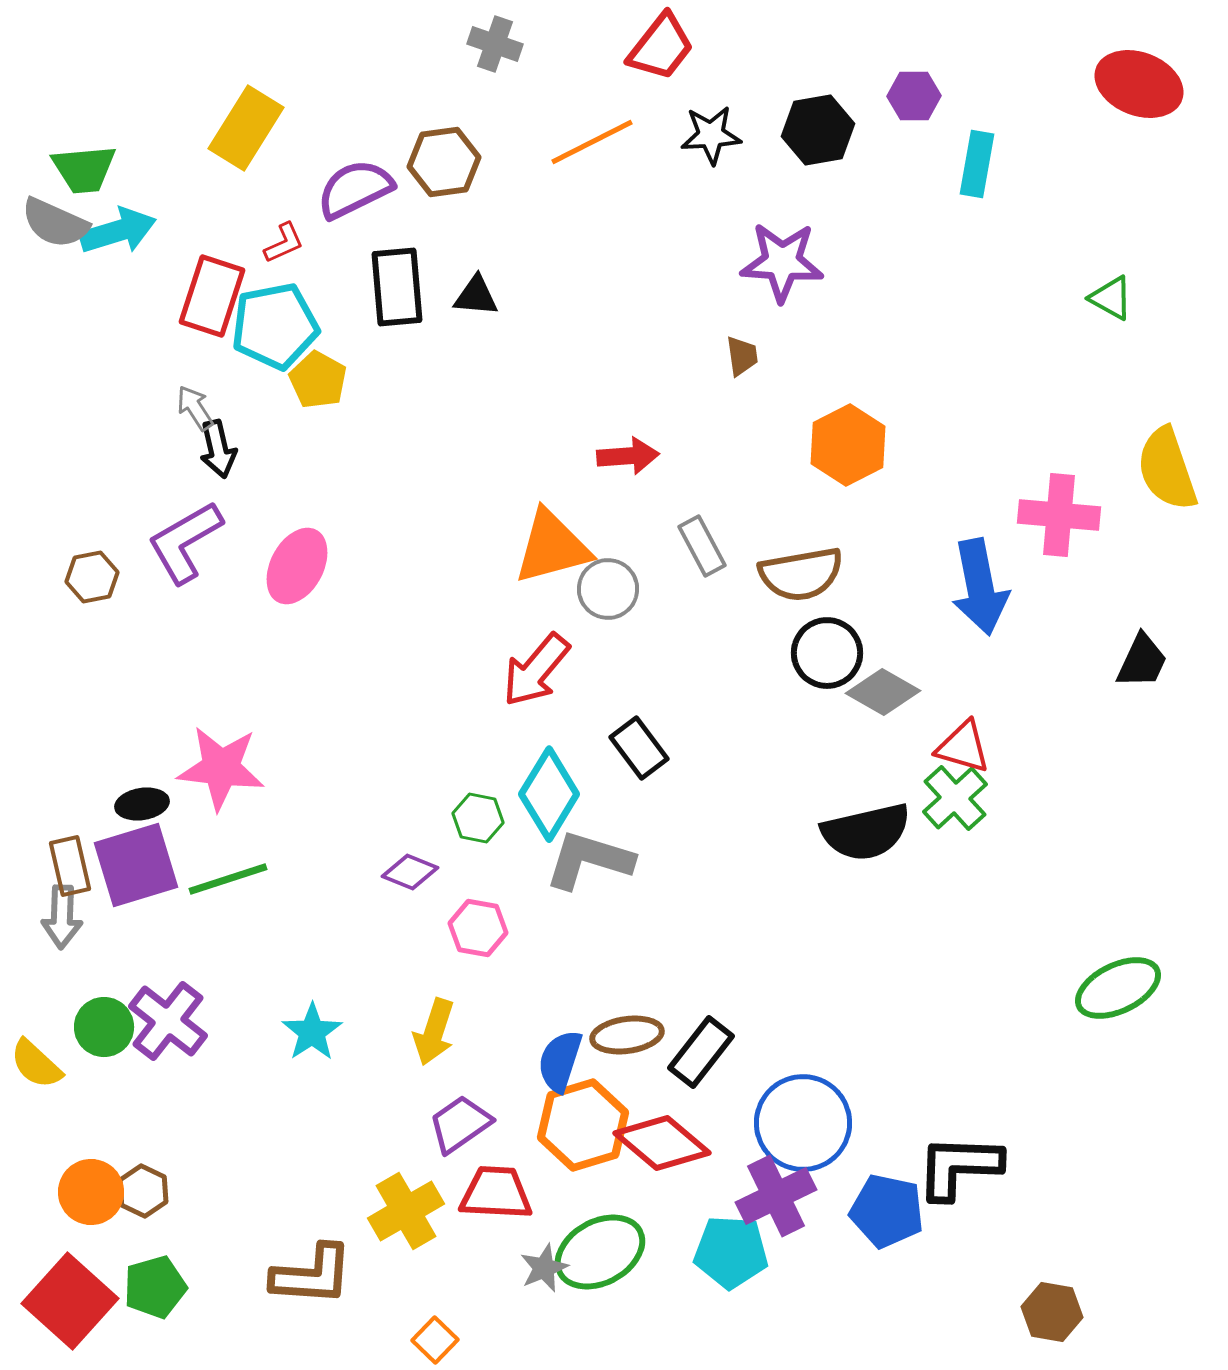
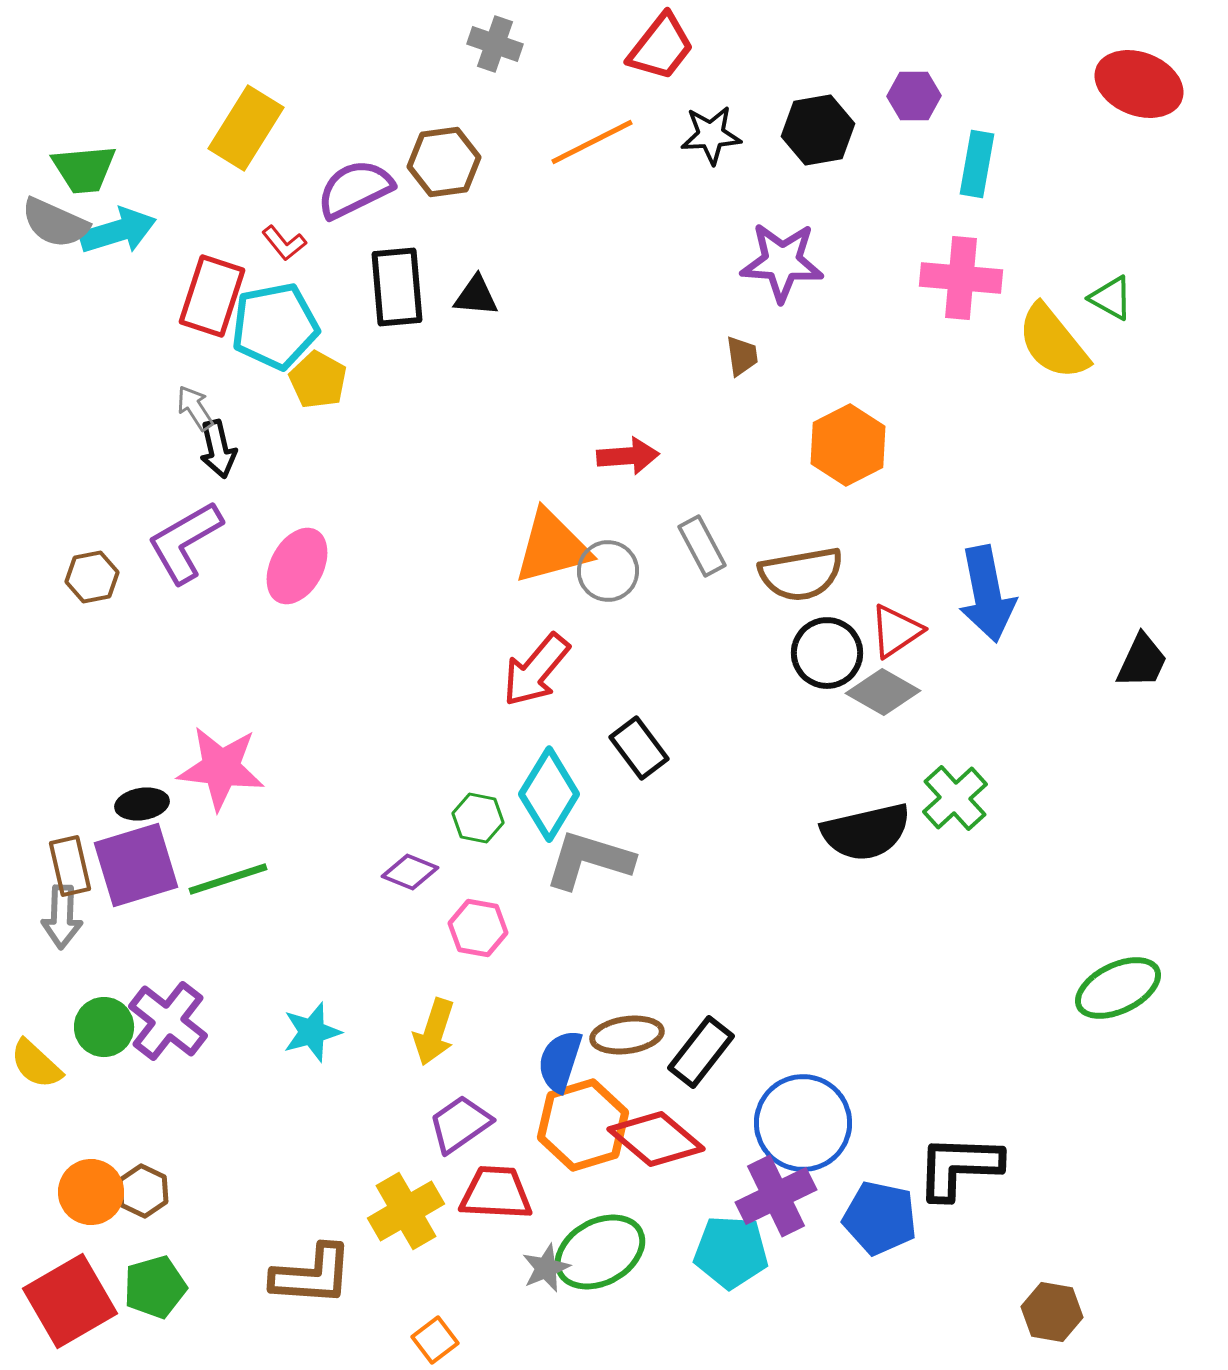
red L-shape at (284, 243): rotated 75 degrees clockwise
yellow semicircle at (1167, 469): moved 114 px left, 127 px up; rotated 20 degrees counterclockwise
pink cross at (1059, 515): moved 98 px left, 237 px up
blue arrow at (980, 587): moved 7 px right, 7 px down
gray circle at (608, 589): moved 18 px up
red triangle at (963, 747): moved 67 px left, 116 px up; rotated 50 degrees counterclockwise
cyan star at (312, 1032): rotated 18 degrees clockwise
red diamond at (662, 1143): moved 6 px left, 4 px up
blue pentagon at (887, 1211): moved 7 px left, 7 px down
gray star at (544, 1268): moved 2 px right
red square at (70, 1301): rotated 18 degrees clockwise
orange square at (435, 1340): rotated 9 degrees clockwise
